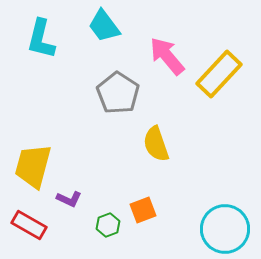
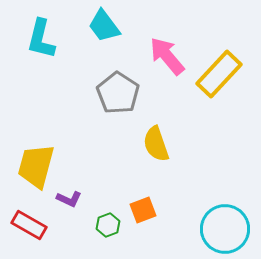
yellow trapezoid: moved 3 px right
